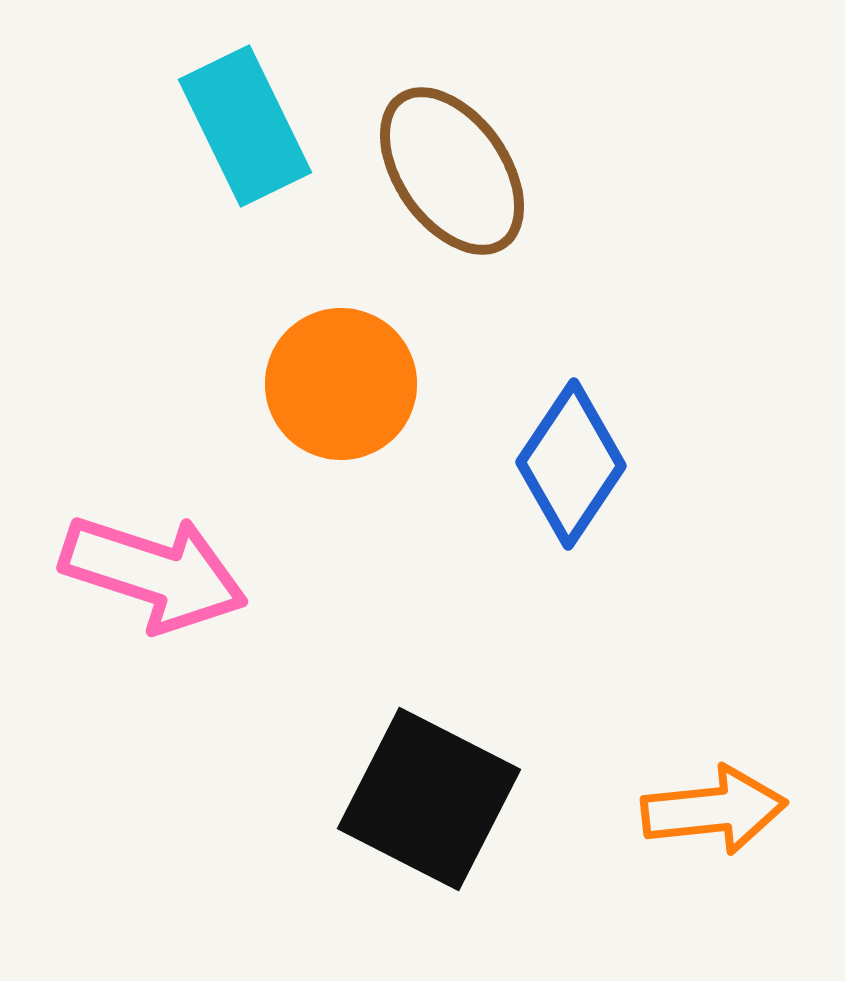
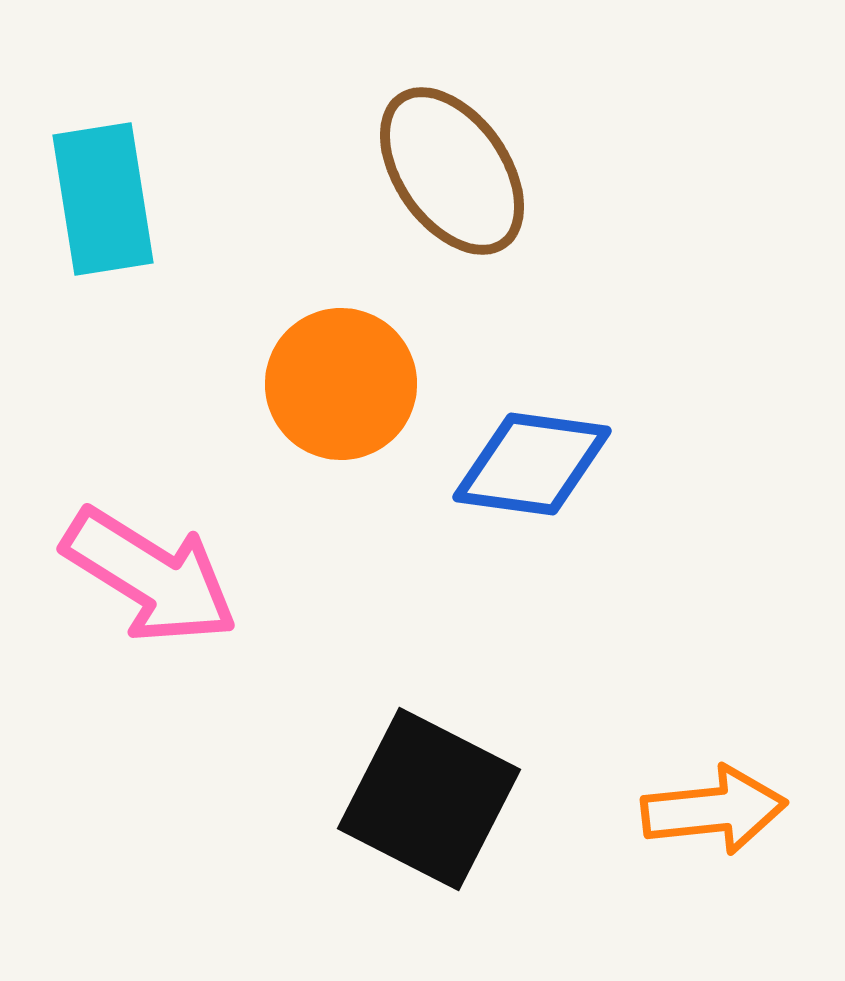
cyan rectangle: moved 142 px left, 73 px down; rotated 17 degrees clockwise
blue diamond: moved 39 px left; rotated 64 degrees clockwise
pink arrow: moved 4 px left, 3 px down; rotated 14 degrees clockwise
